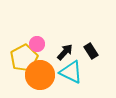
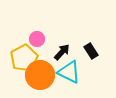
pink circle: moved 5 px up
black arrow: moved 3 px left
cyan triangle: moved 2 px left
